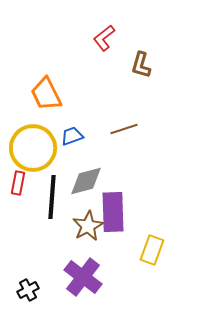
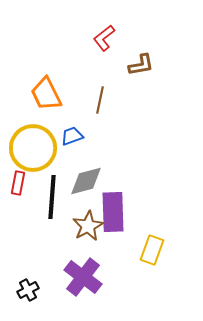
brown L-shape: rotated 116 degrees counterclockwise
brown line: moved 24 px left, 29 px up; rotated 60 degrees counterclockwise
